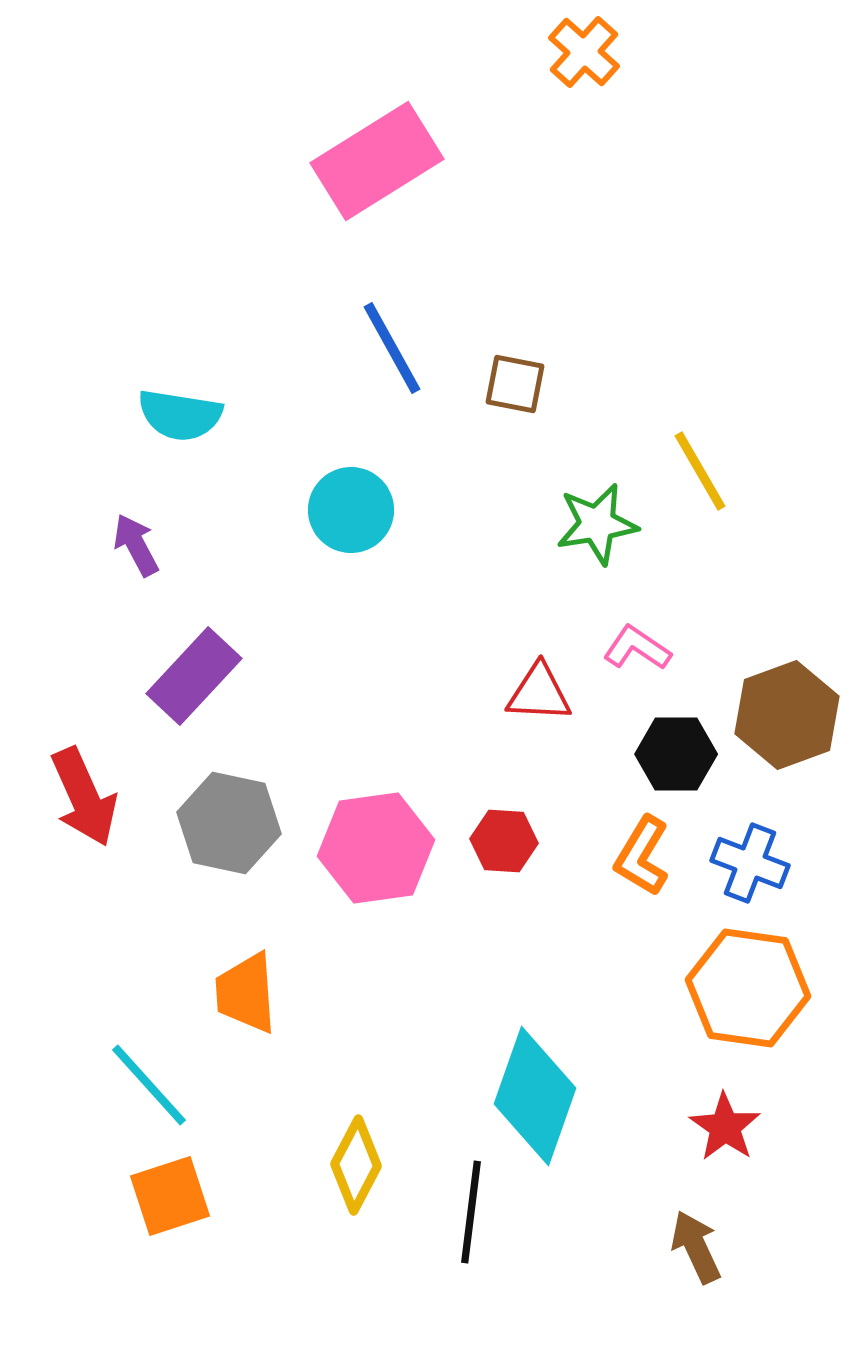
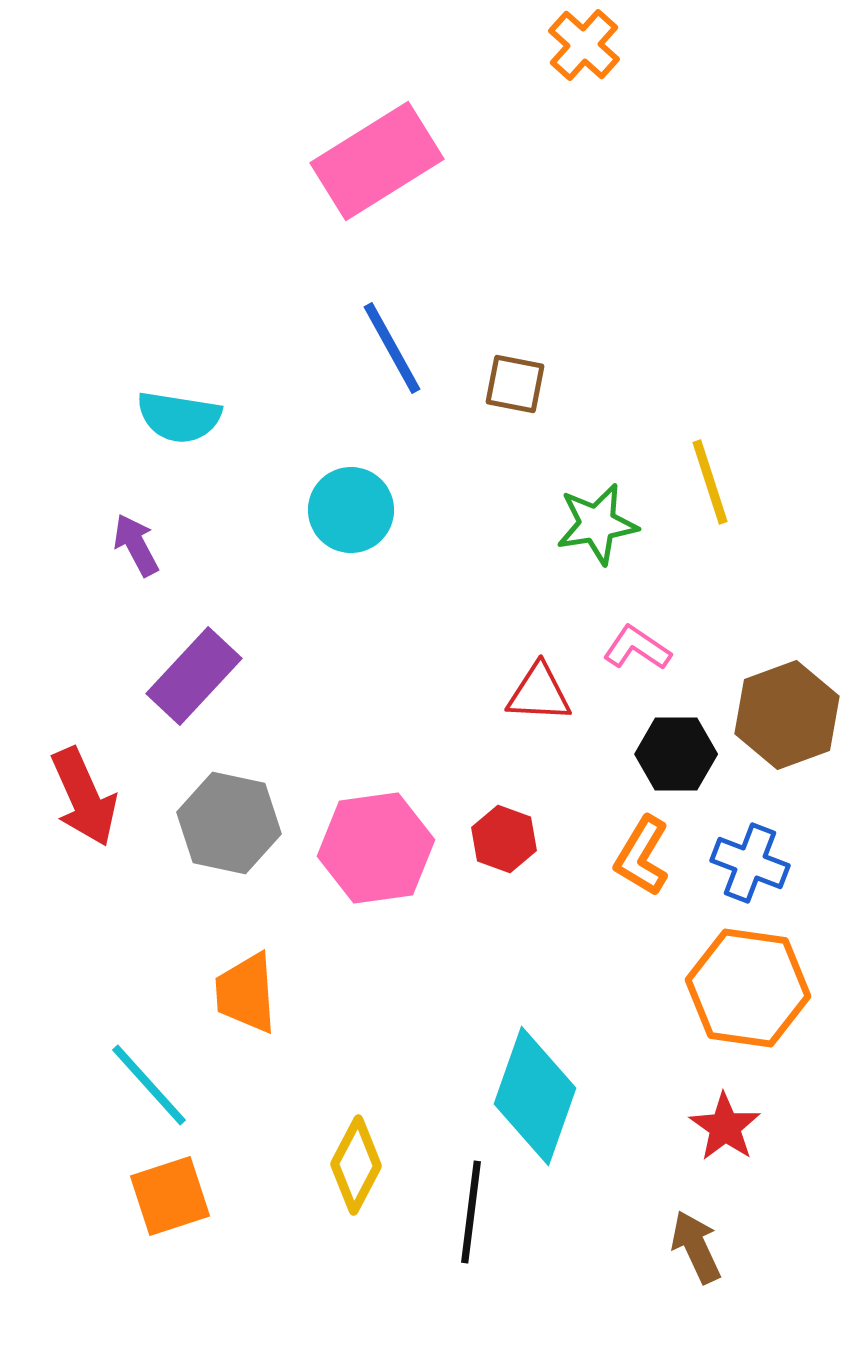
orange cross: moved 7 px up
cyan semicircle: moved 1 px left, 2 px down
yellow line: moved 10 px right, 11 px down; rotated 12 degrees clockwise
red hexagon: moved 2 px up; rotated 16 degrees clockwise
